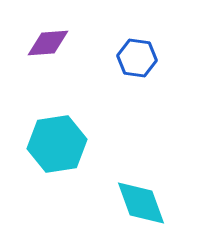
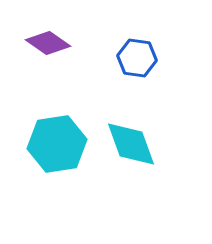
purple diamond: rotated 39 degrees clockwise
cyan diamond: moved 10 px left, 59 px up
